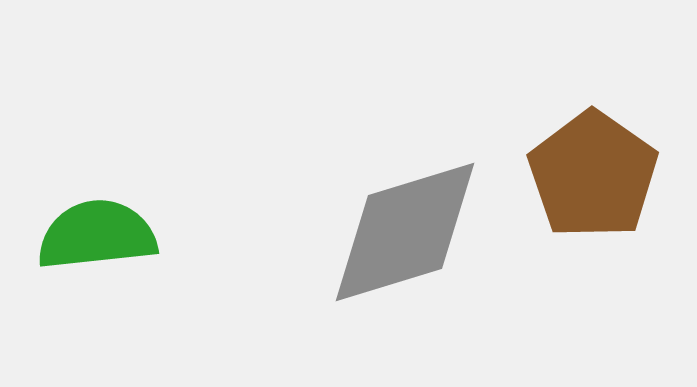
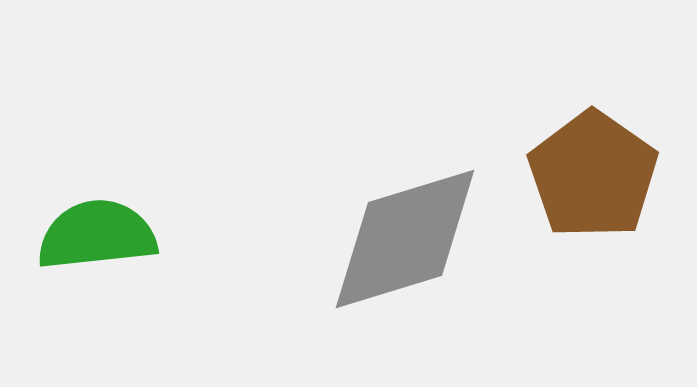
gray diamond: moved 7 px down
